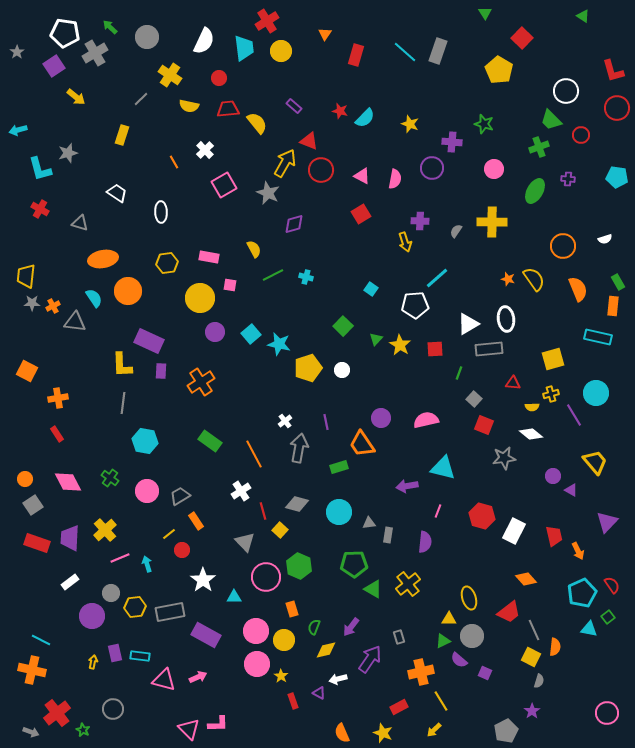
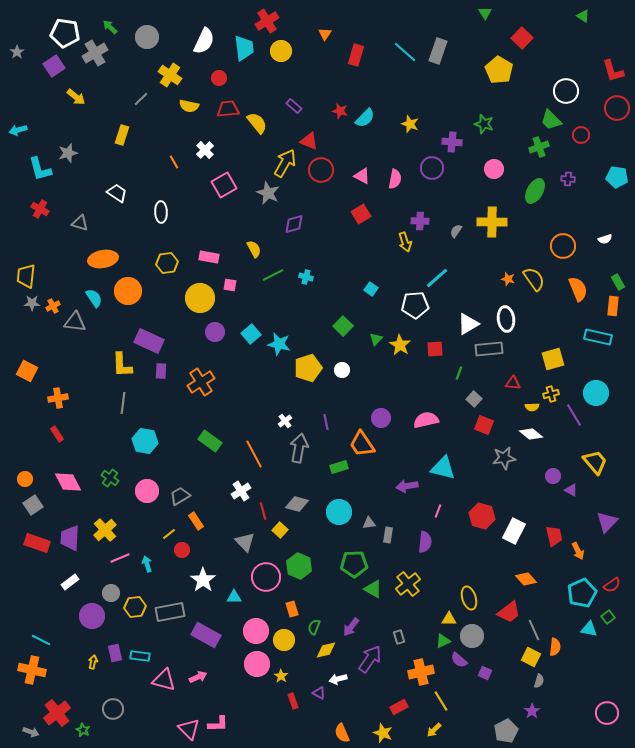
red semicircle at (612, 585): rotated 90 degrees clockwise
